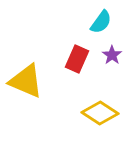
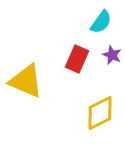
purple star: rotated 12 degrees counterclockwise
yellow diamond: rotated 60 degrees counterclockwise
